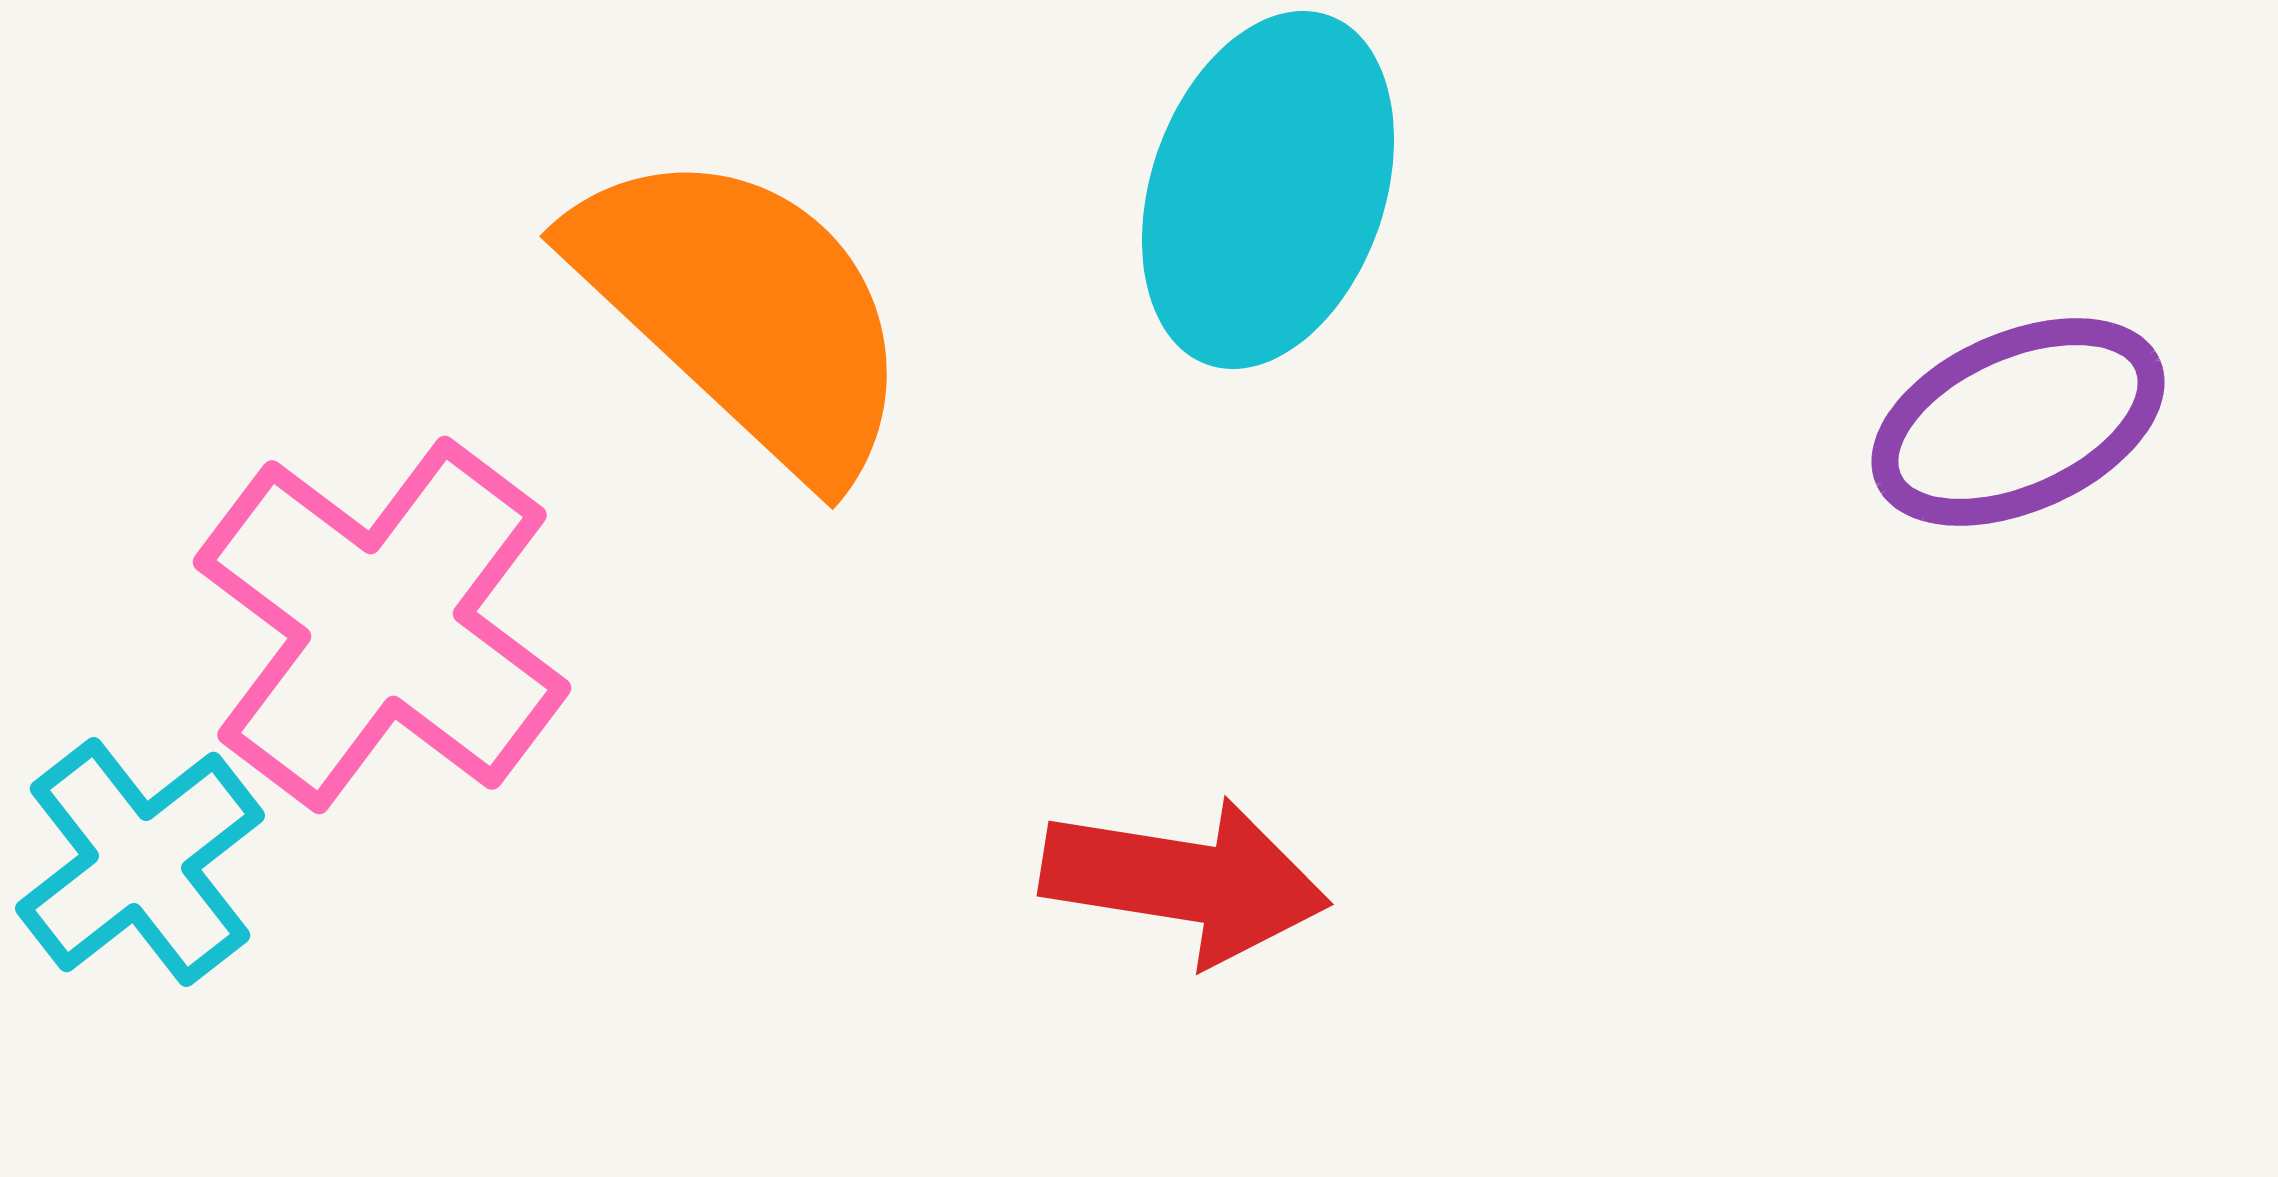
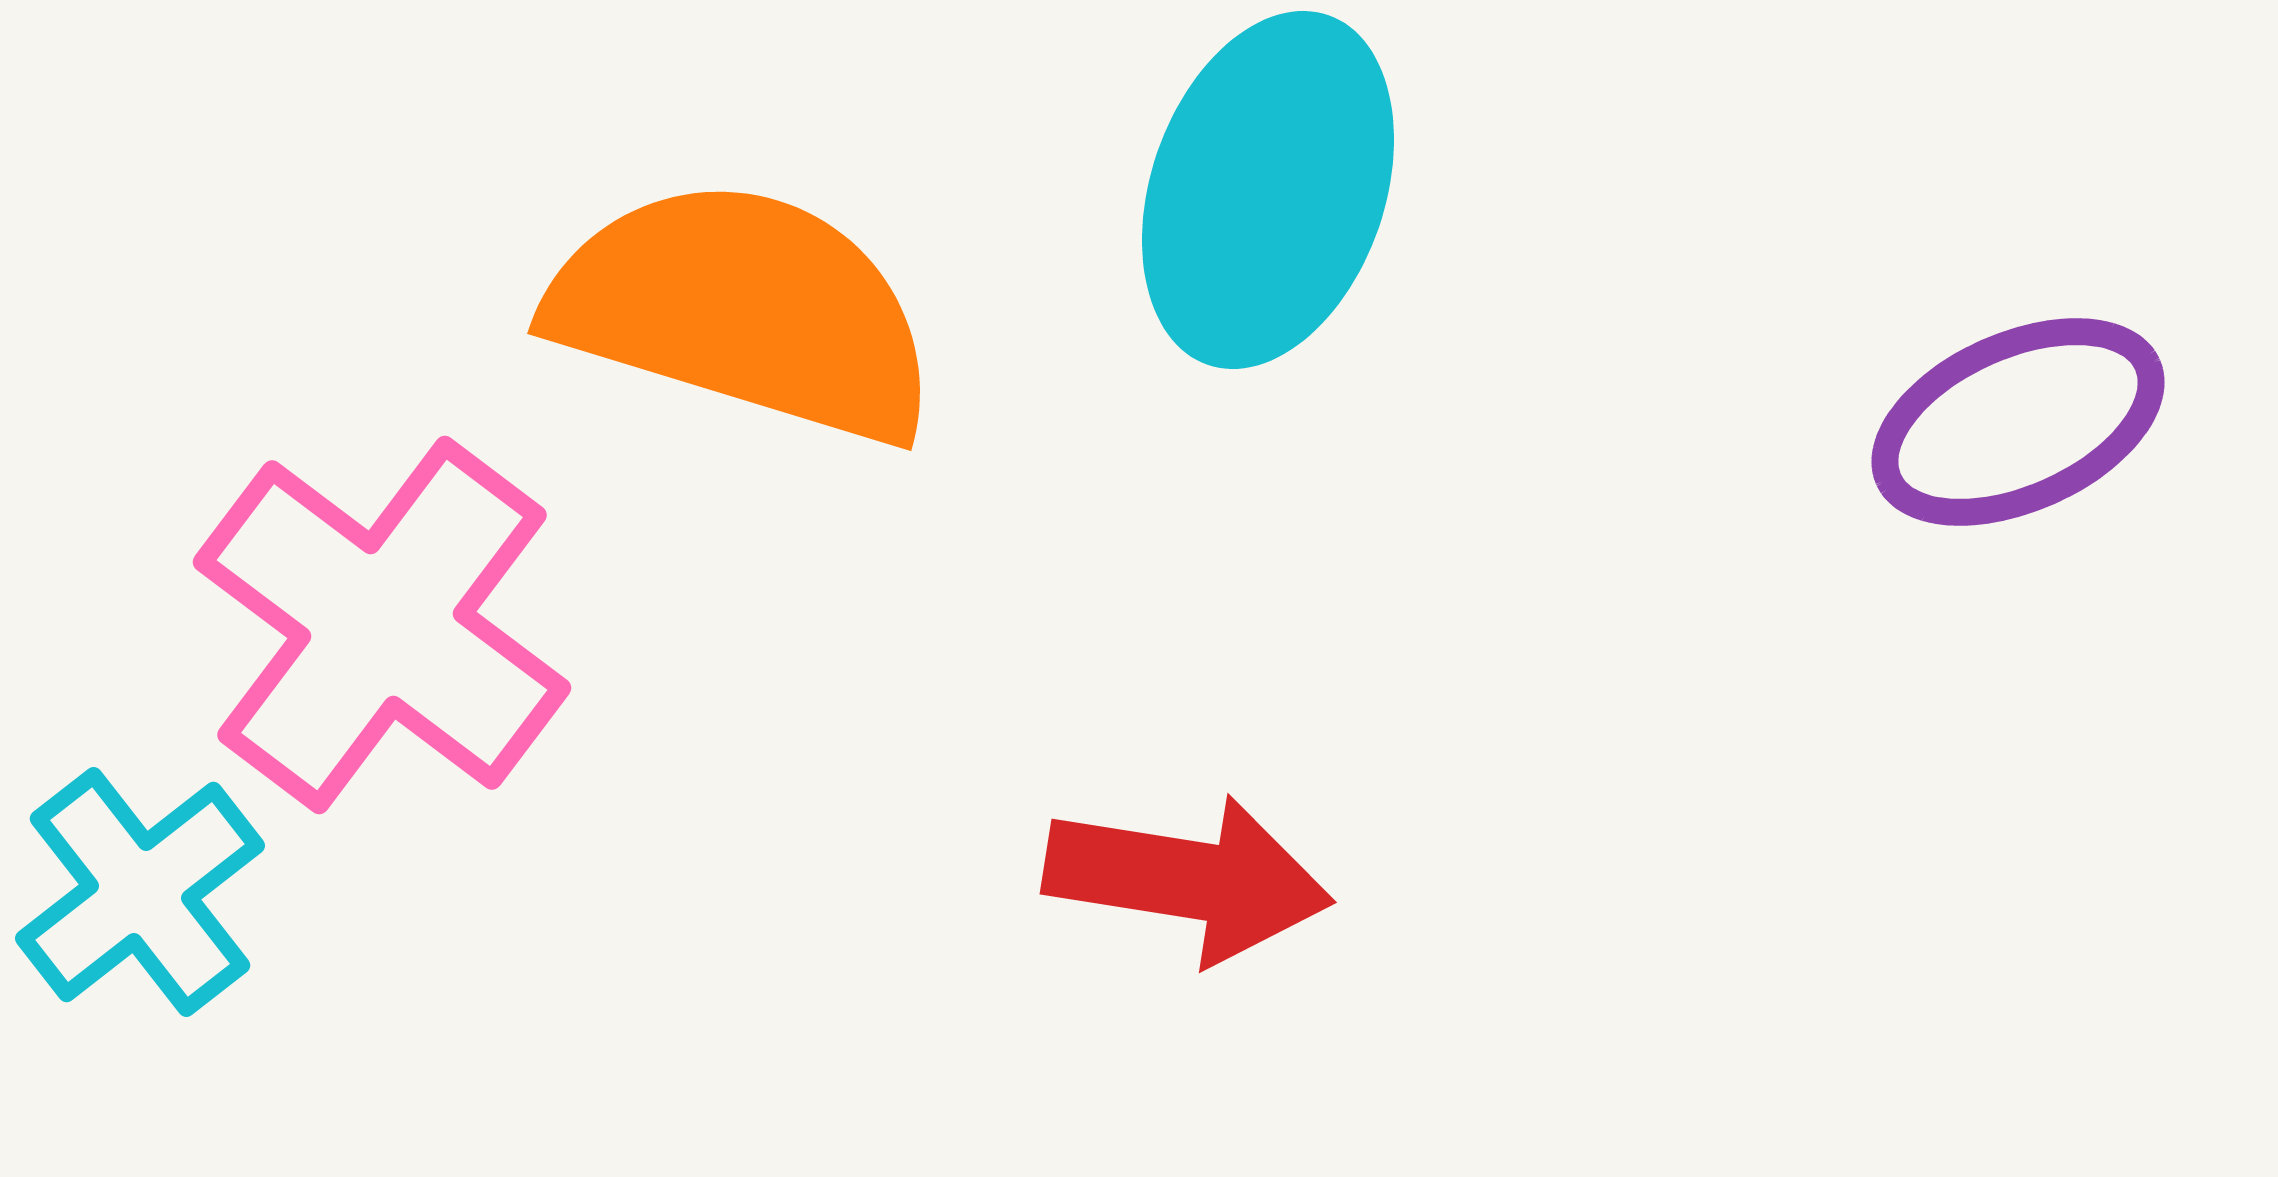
orange semicircle: rotated 26 degrees counterclockwise
cyan cross: moved 30 px down
red arrow: moved 3 px right, 2 px up
